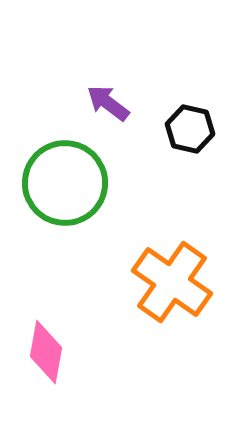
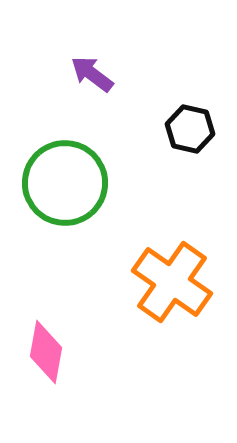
purple arrow: moved 16 px left, 29 px up
